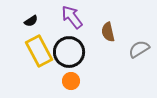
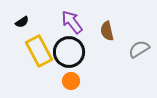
purple arrow: moved 5 px down
black semicircle: moved 9 px left, 1 px down
brown semicircle: moved 1 px left, 1 px up
